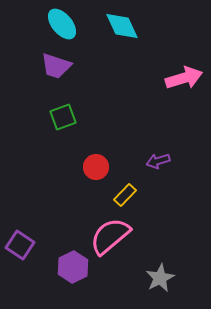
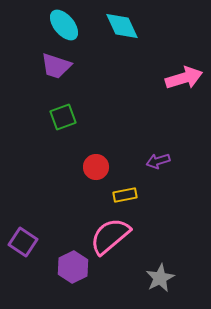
cyan ellipse: moved 2 px right, 1 px down
yellow rectangle: rotated 35 degrees clockwise
purple square: moved 3 px right, 3 px up
